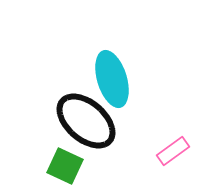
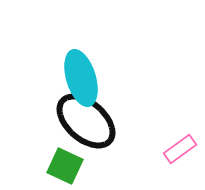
cyan ellipse: moved 31 px left, 1 px up
pink rectangle: moved 7 px right, 2 px up
